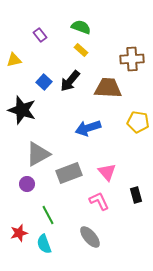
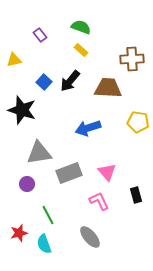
gray triangle: moved 1 px right, 1 px up; rotated 20 degrees clockwise
